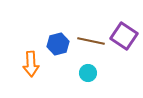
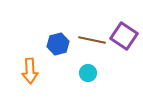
brown line: moved 1 px right, 1 px up
orange arrow: moved 1 px left, 7 px down
